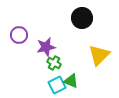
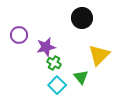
green triangle: moved 10 px right, 4 px up; rotated 28 degrees clockwise
cyan square: rotated 18 degrees counterclockwise
